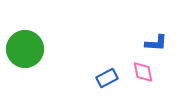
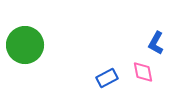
blue L-shape: rotated 115 degrees clockwise
green circle: moved 4 px up
